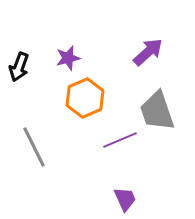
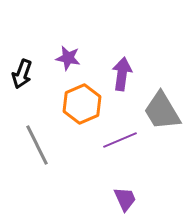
purple arrow: moved 26 px left, 22 px down; rotated 40 degrees counterclockwise
purple star: rotated 25 degrees clockwise
black arrow: moved 3 px right, 7 px down
orange hexagon: moved 3 px left, 6 px down
gray trapezoid: moved 5 px right; rotated 12 degrees counterclockwise
gray line: moved 3 px right, 2 px up
